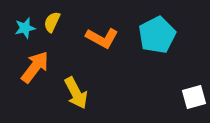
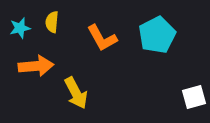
yellow semicircle: rotated 20 degrees counterclockwise
cyan star: moved 5 px left
orange L-shape: rotated 32 degrees clockwise
orange arrow: moved 1 px right, 1 px up; rotated 48 degrees clockwise
